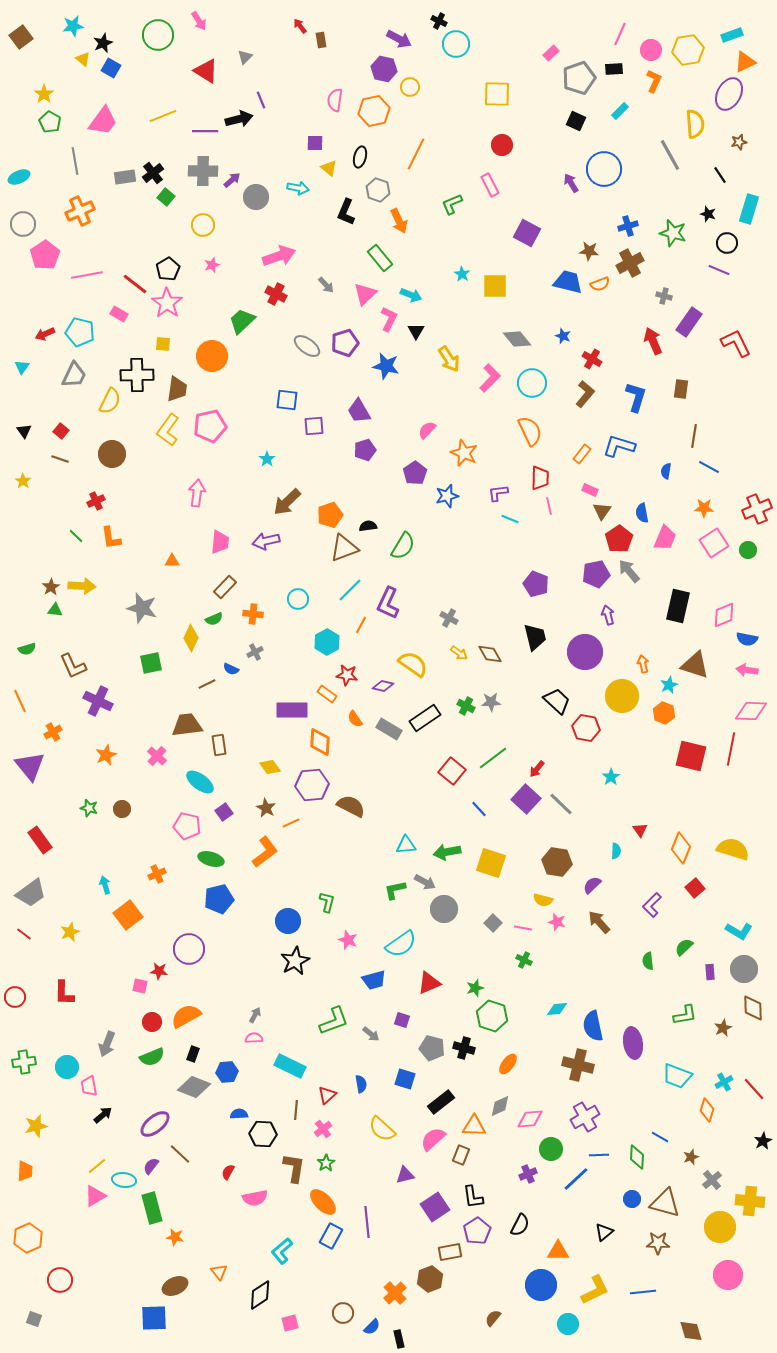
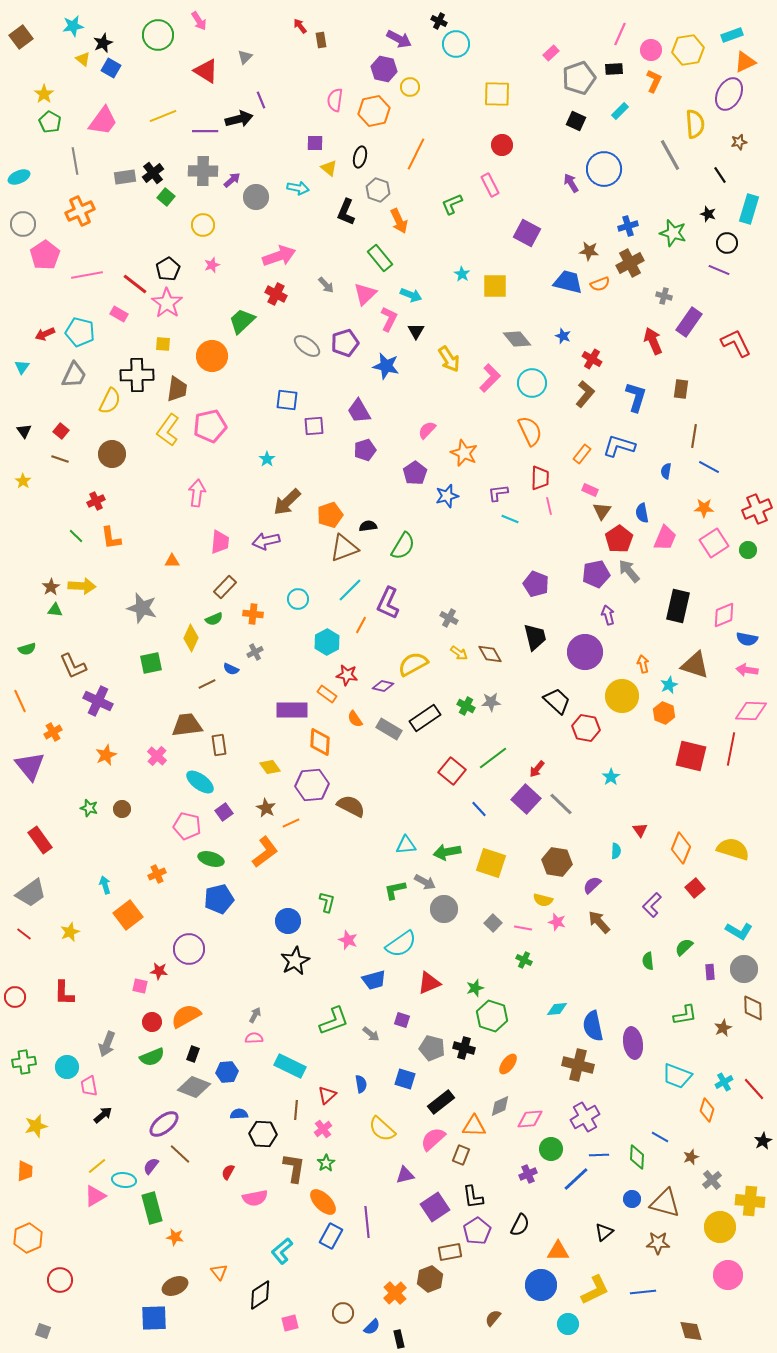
yellow semicircle at (413, 664): rotated 64 degrees counterclockwise
purple ellipse at (155, 1124): moved 9 px right
gray square at (34, 1319): moved 9 px right, 12 px down
